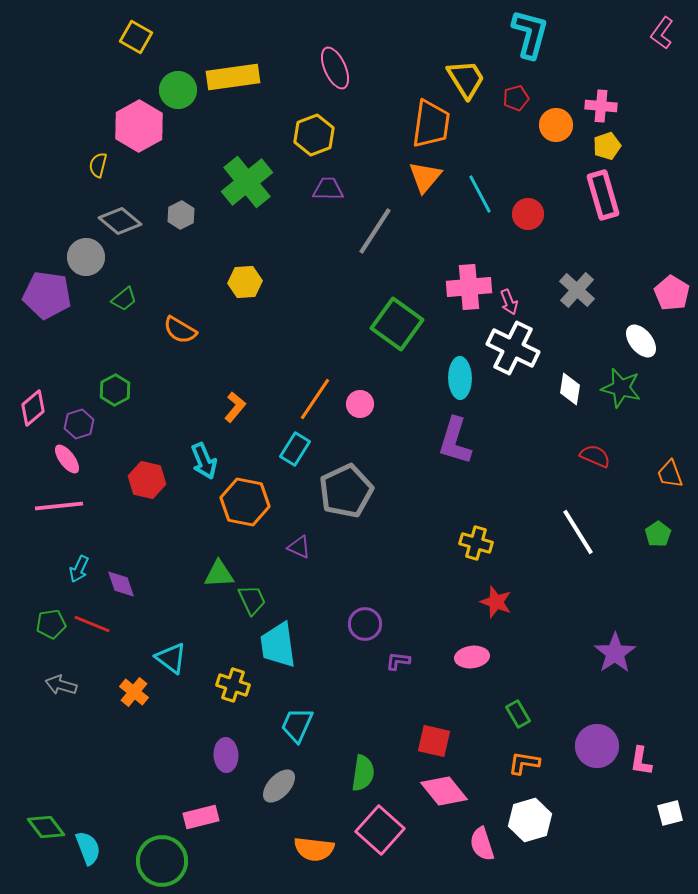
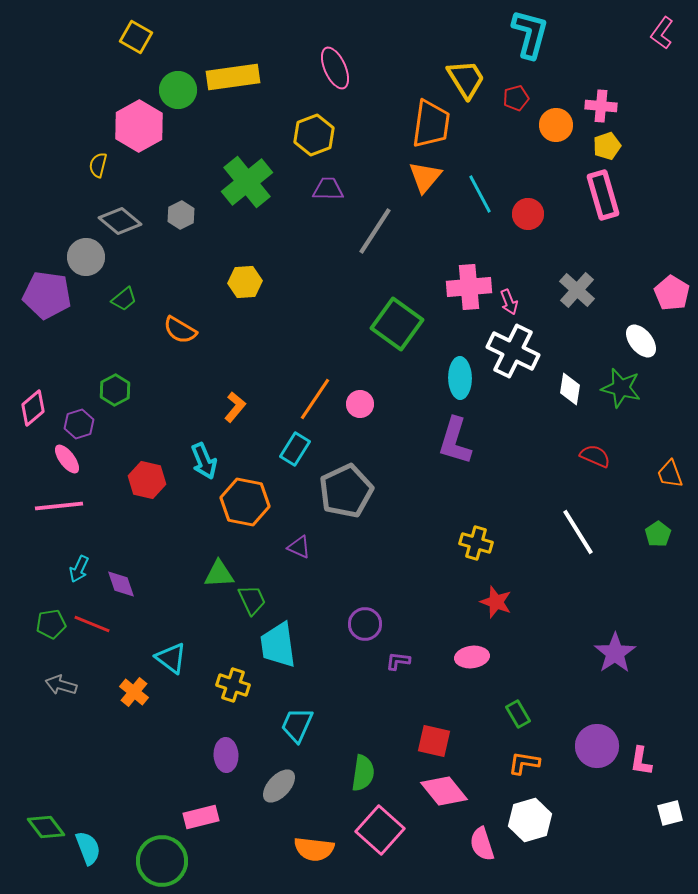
white cross at (513, 348): moved 3 px down
